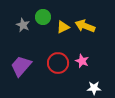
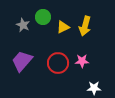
yellow arrow: rotated 96 degrees counterclockwise
pink star: rotated 24 degrees counterclockwise
purple trapezoid: moved 1 px right, 5 px up
